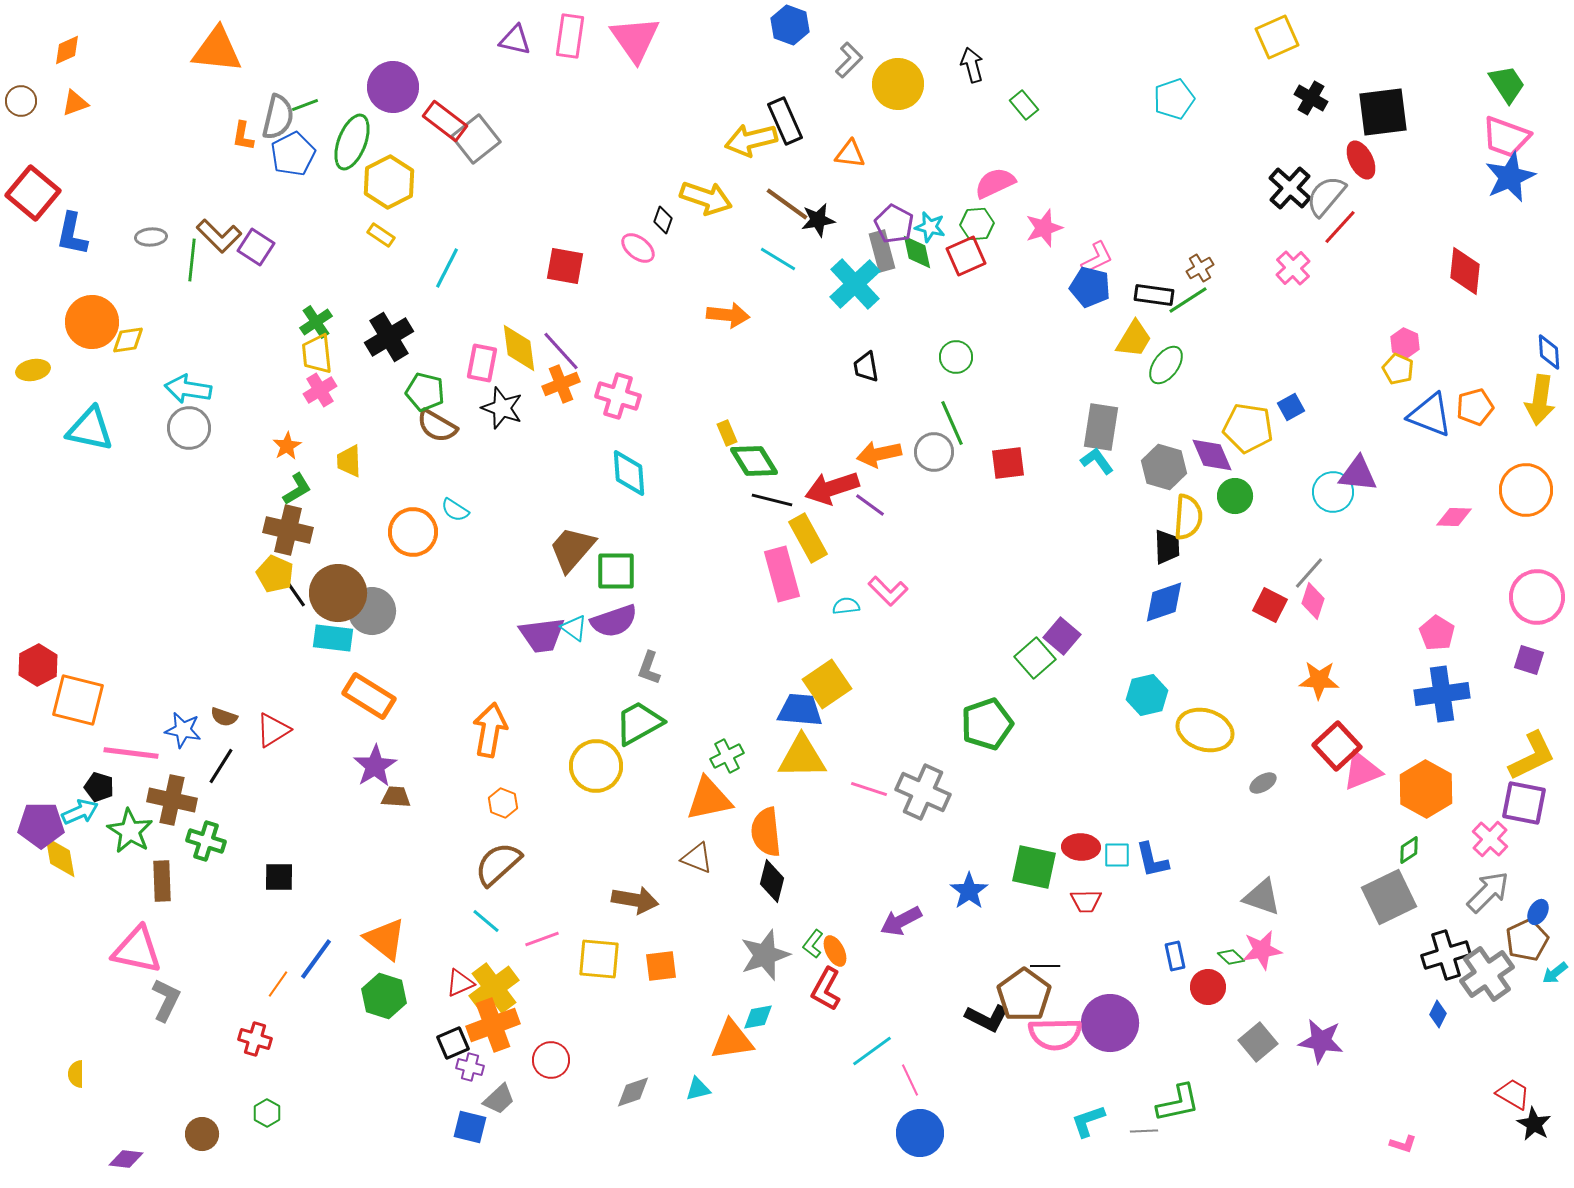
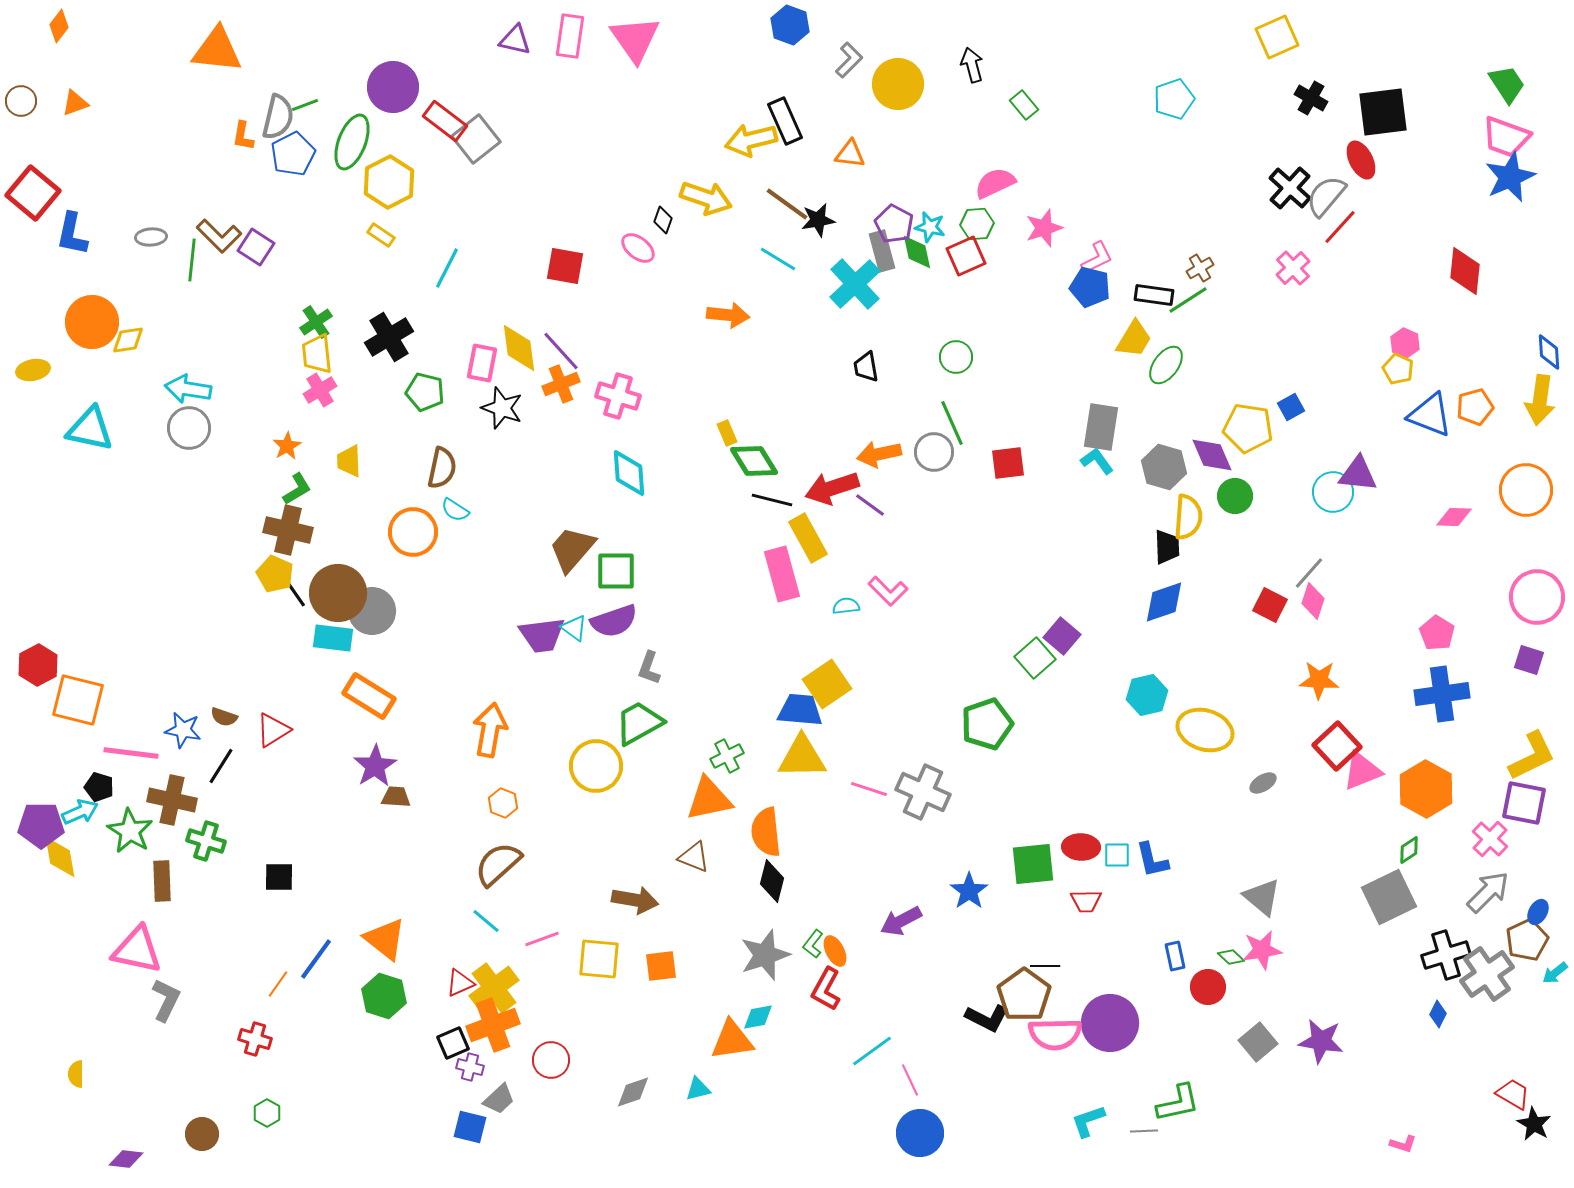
orange diamond at (67, 50): moved 8 px left, 24 px up; rotated 28 degrees counterclockwise
brown semicircle at (437, 426): moved 5 px right, 42 px down; rotated 108 degrees counterclockwise
brown triangle at (697, 858): moved 3 px left, 1 px up
green square at (1034, 867): moved 1 px left, 3 px up; rotated 18 degrees counterclockwise
gray triangle at (1262, 897): rotated 21 degrees clockwise
